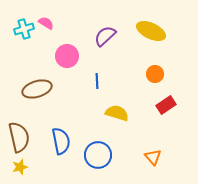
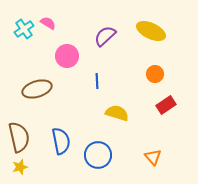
pink semicircle: moved 2 px right
cyan cross: rotated 18 degrees counterclockwise
